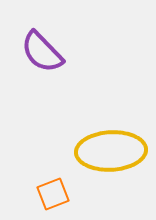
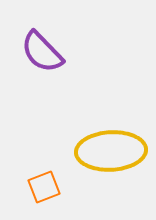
orange square: moved 9 px left, 7 px up
